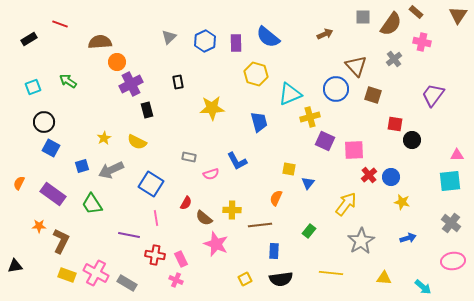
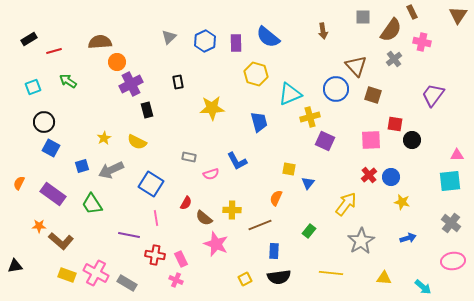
brown rectangle at (416, 12): moved 4 px left; rotated 24 degrees clockwise
red line at (60, 24): moved 6 px left, 27 px down; rotated 35 degrees counterclockwise
brown semicircle at (391, 24): moved 6 px down
brown arrow at (325, 34): moved 2 px left, 3 px up; rotated 105 degrees clockwise
pink square at (354, 150): moved 17 px right, 10 px up
brown line at (260, 225): rotated 15 degrees counterclockwise
brown L-shape at (61, 241): rotated 105 degrees clockwise
black semicircle at (281, 279): moved 2 px left, 2 px up
